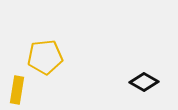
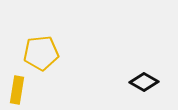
yellow pentagon: moved 4 px left, 4 px up
